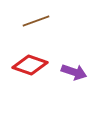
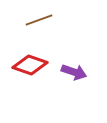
brown line: moved 3 px right, 1 px up
